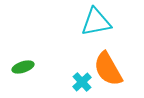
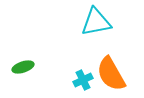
orange semicircle: moved 3 px right, 5 px down
cyan cross: moved 1 px right, 2 px up; rotated 18 degrees clockwise
